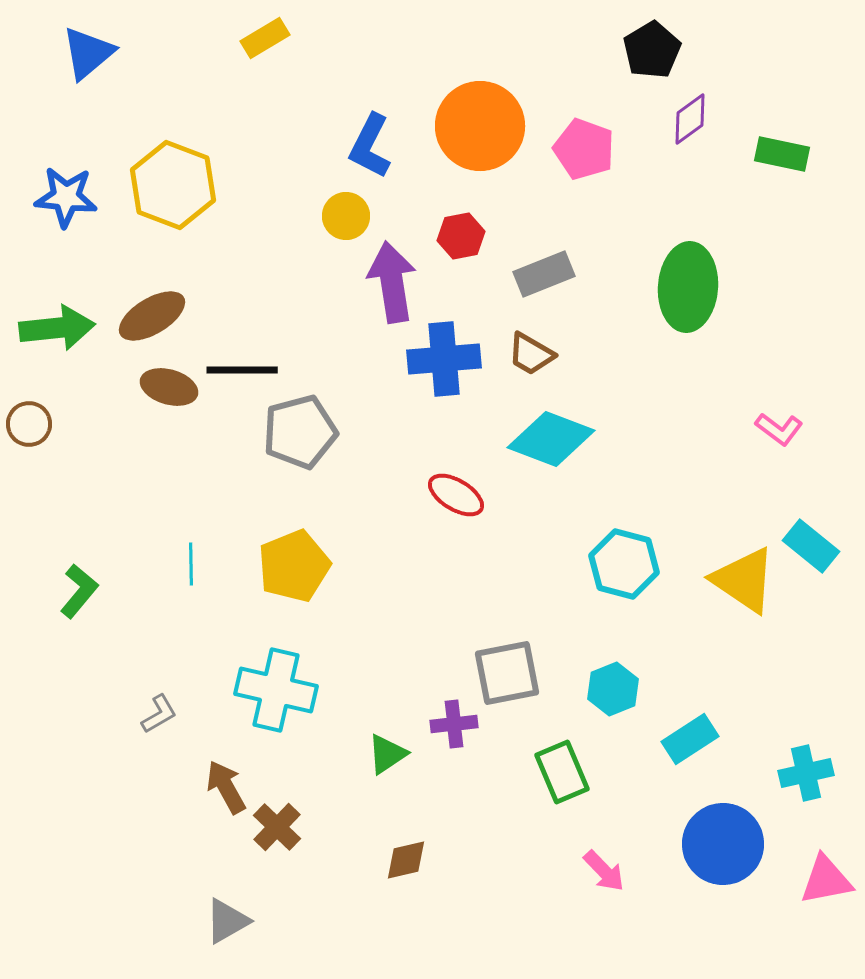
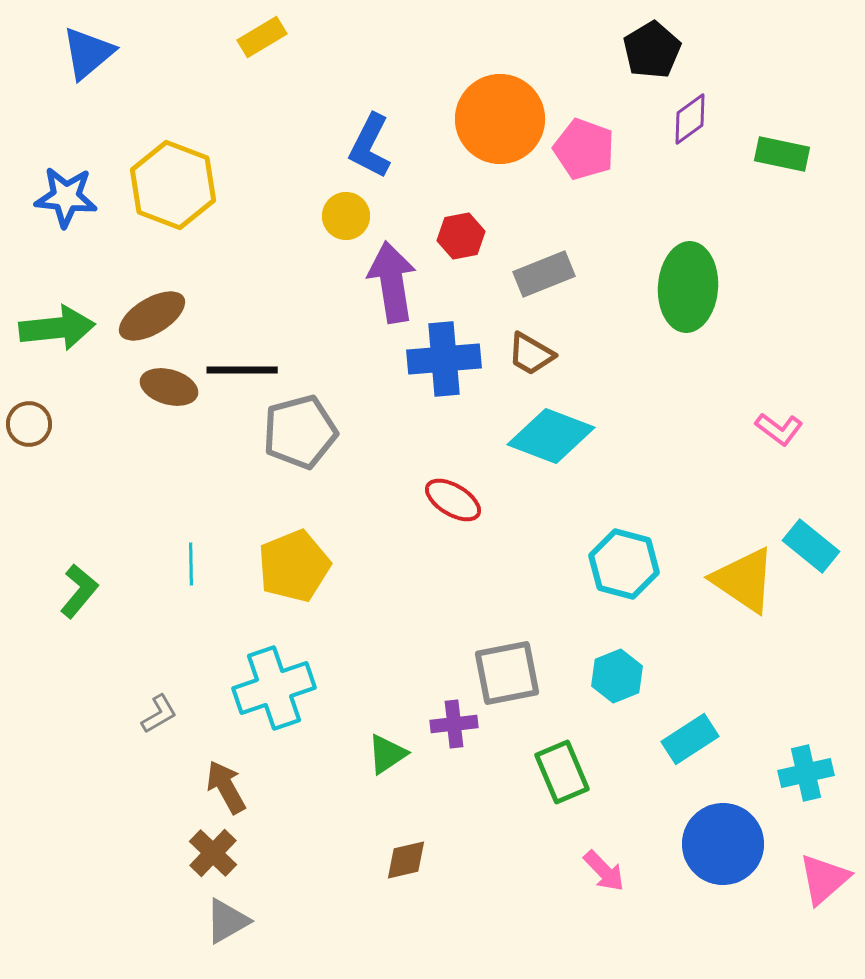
yellow rectangle at (265, 38): moved 3 px left, 1 px up
orange circle at (480, 126): moved 20 px right, 7 px up
cyan diamond at (551, 439): moved 3 px up
red ellipse at (456, 495): moved 3 px left, 5 px down
cyan hexagon at (613, 689): moved 4 px right, 13 px up
cyan cross at (276, 690): moved 2 px left, 2 px up; rotated 32 degrees counterclockwise
brown cross at (277, 827): moved 64 px left, 26 px down
pink triangle at (826, 880): moved 2 px left, 1 px up; rotated 30 degrees counterclockwise
